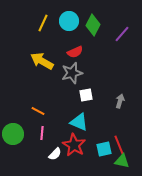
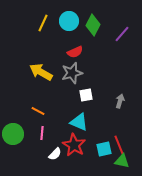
yellow arrow: moved 1 px left, 11 px down
